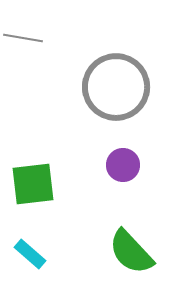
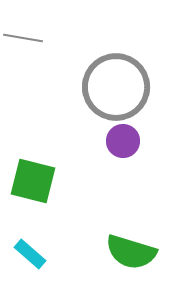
purple circle: moved 24 px up
green square: moved 3 px up; rotated 21 degrees clockwise
green semicircle: rotated 30 degrees counterclockwise
